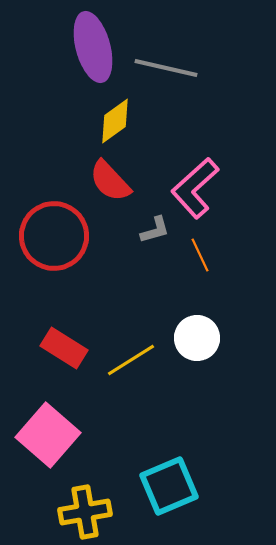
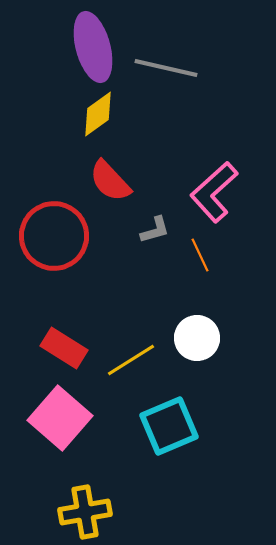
yellow diamond: moved 17 px left, 7 px up
pink L-shape: moved 19 px right, 4 px down
pink square: moved 12 px right, 17 px up
cyan square: moved 60 px up
